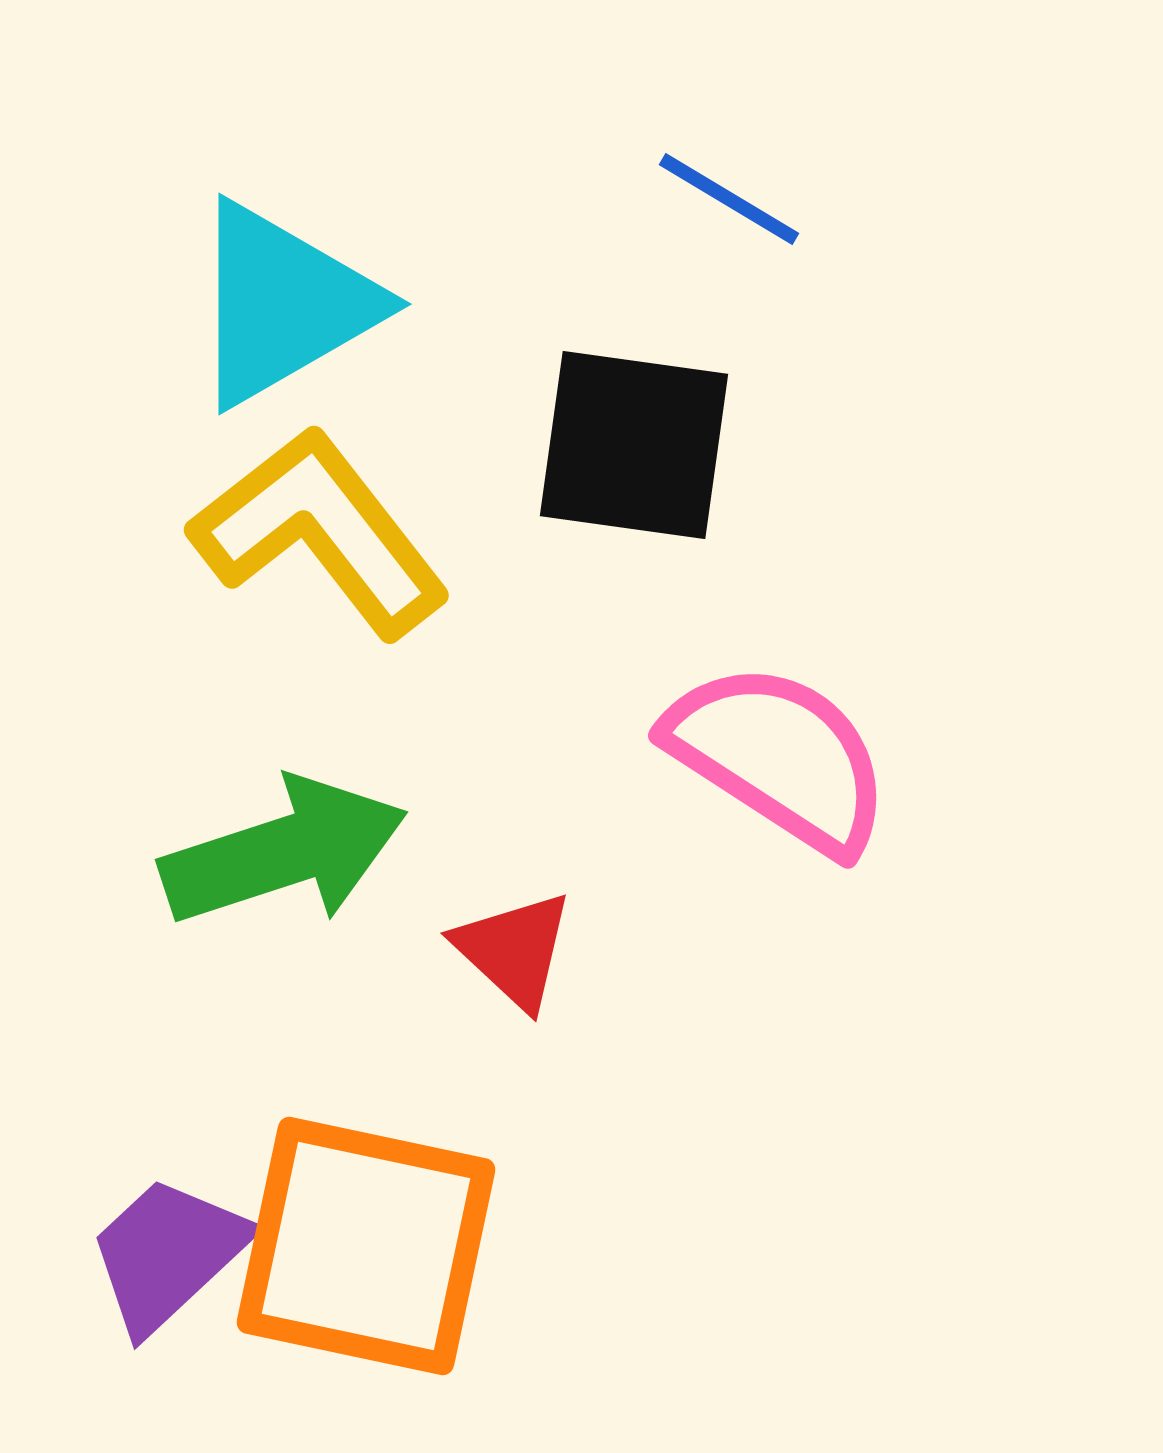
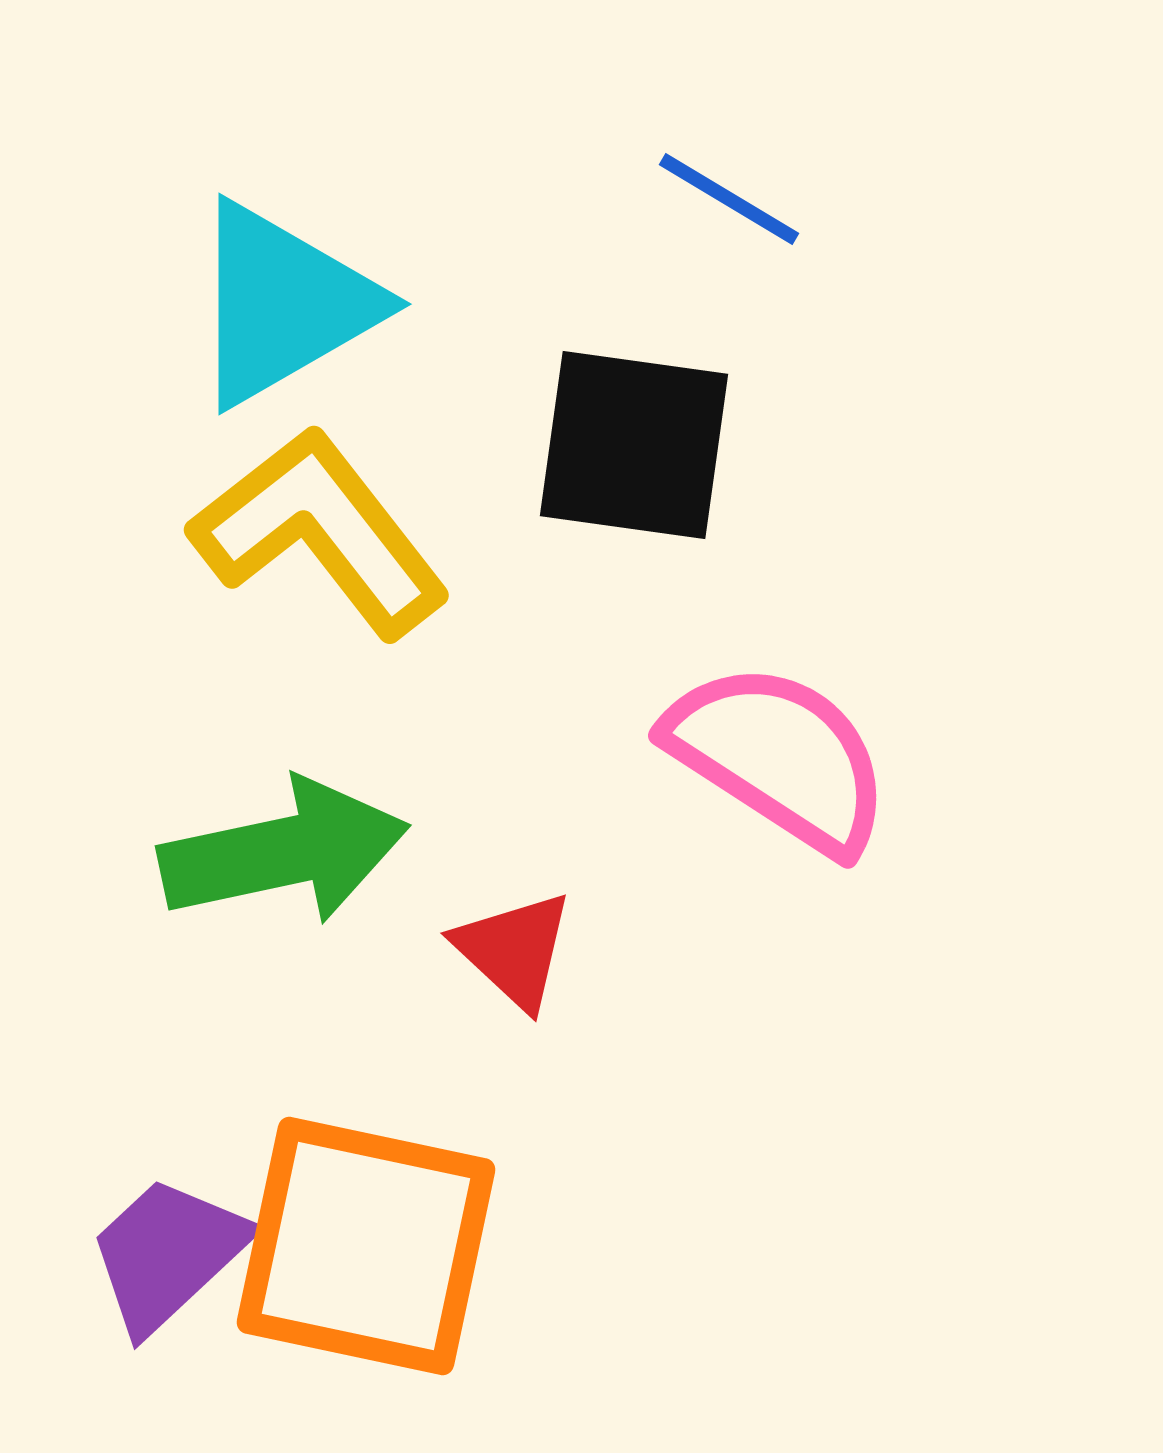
green arrow: rotated 6 degrees clockwise
